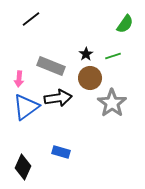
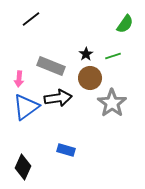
blue rectangle: moved 5 px right, 2 px up
